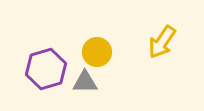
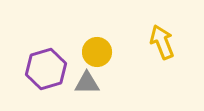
yellow arrow: rotated 124 degrees clockwise
gray triangle: moved 2 px right, 1 px down
